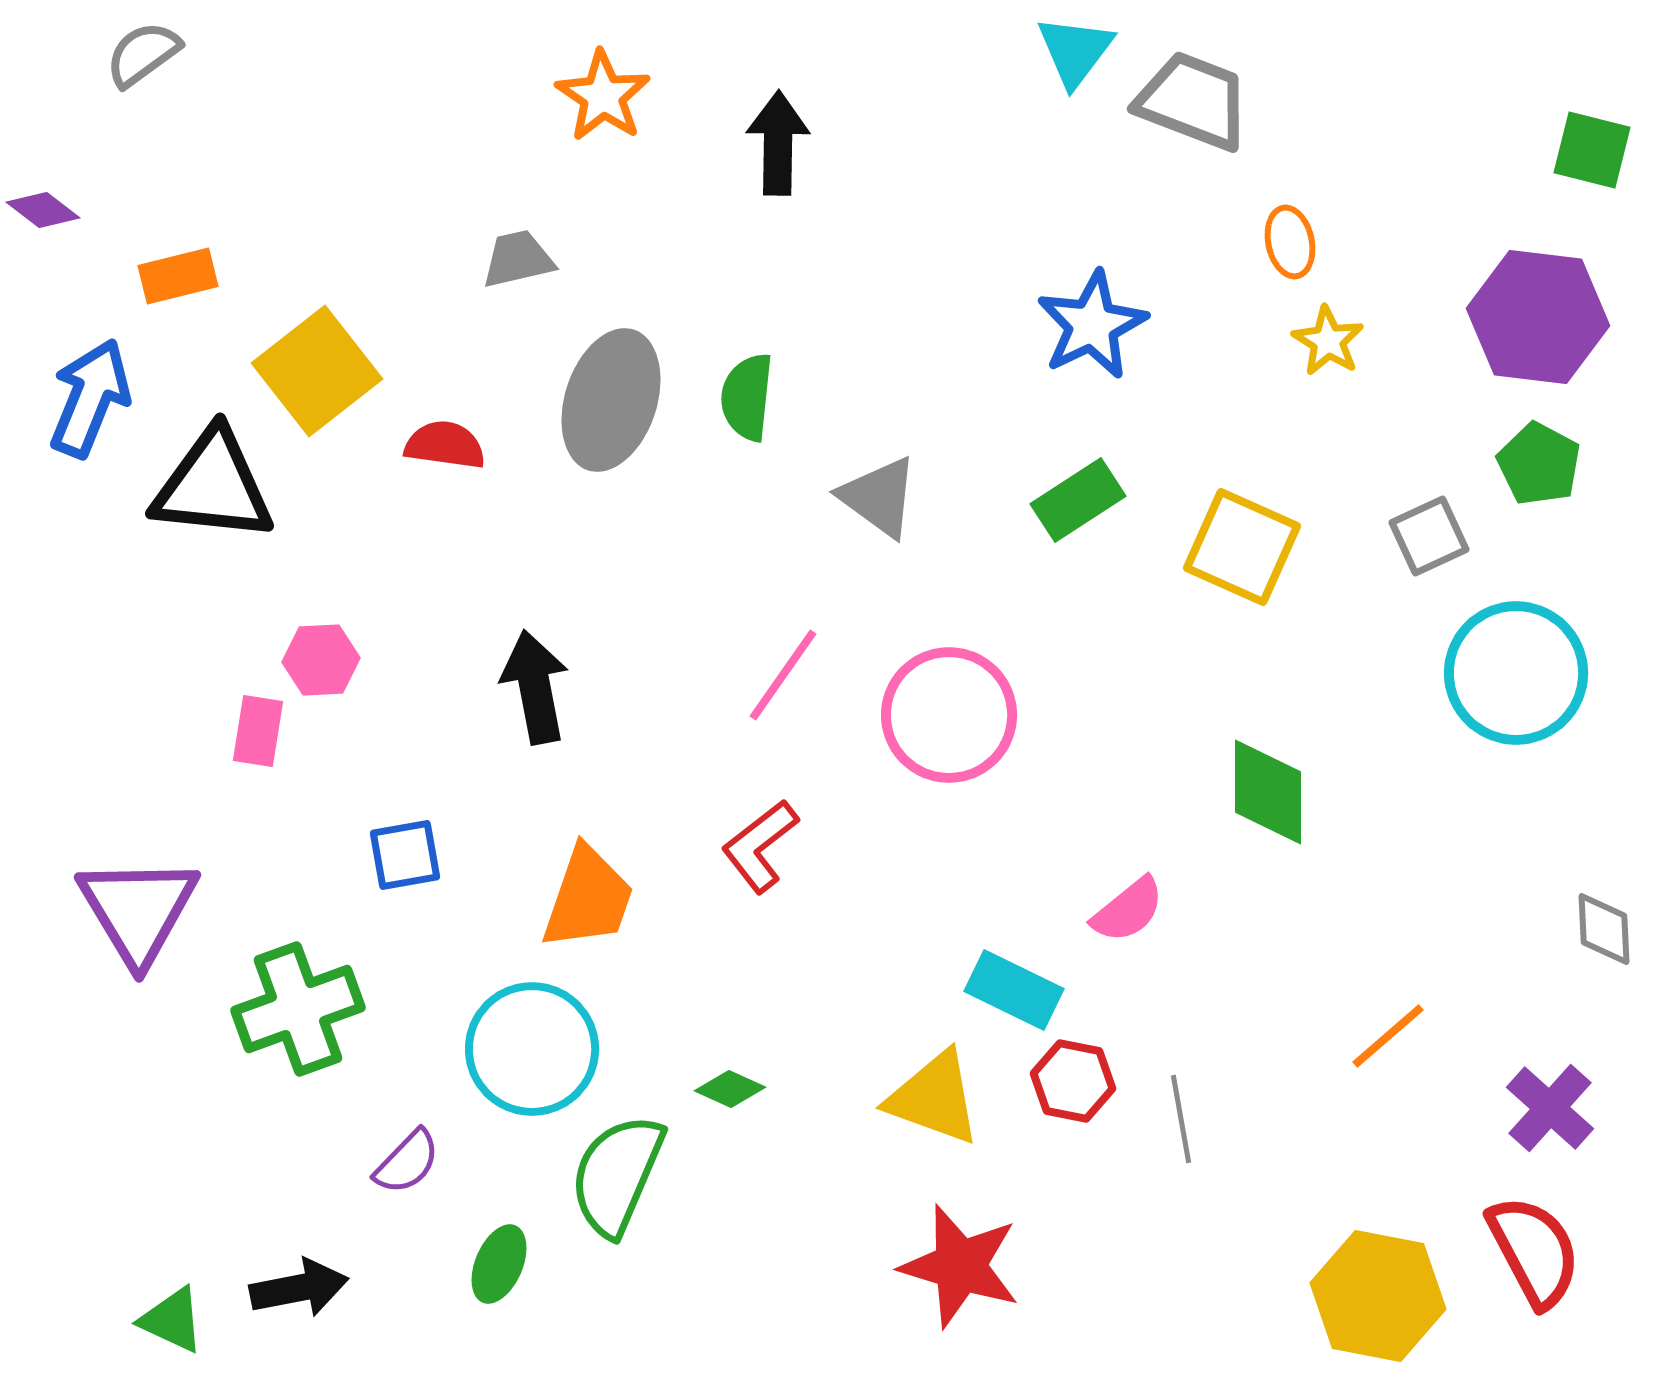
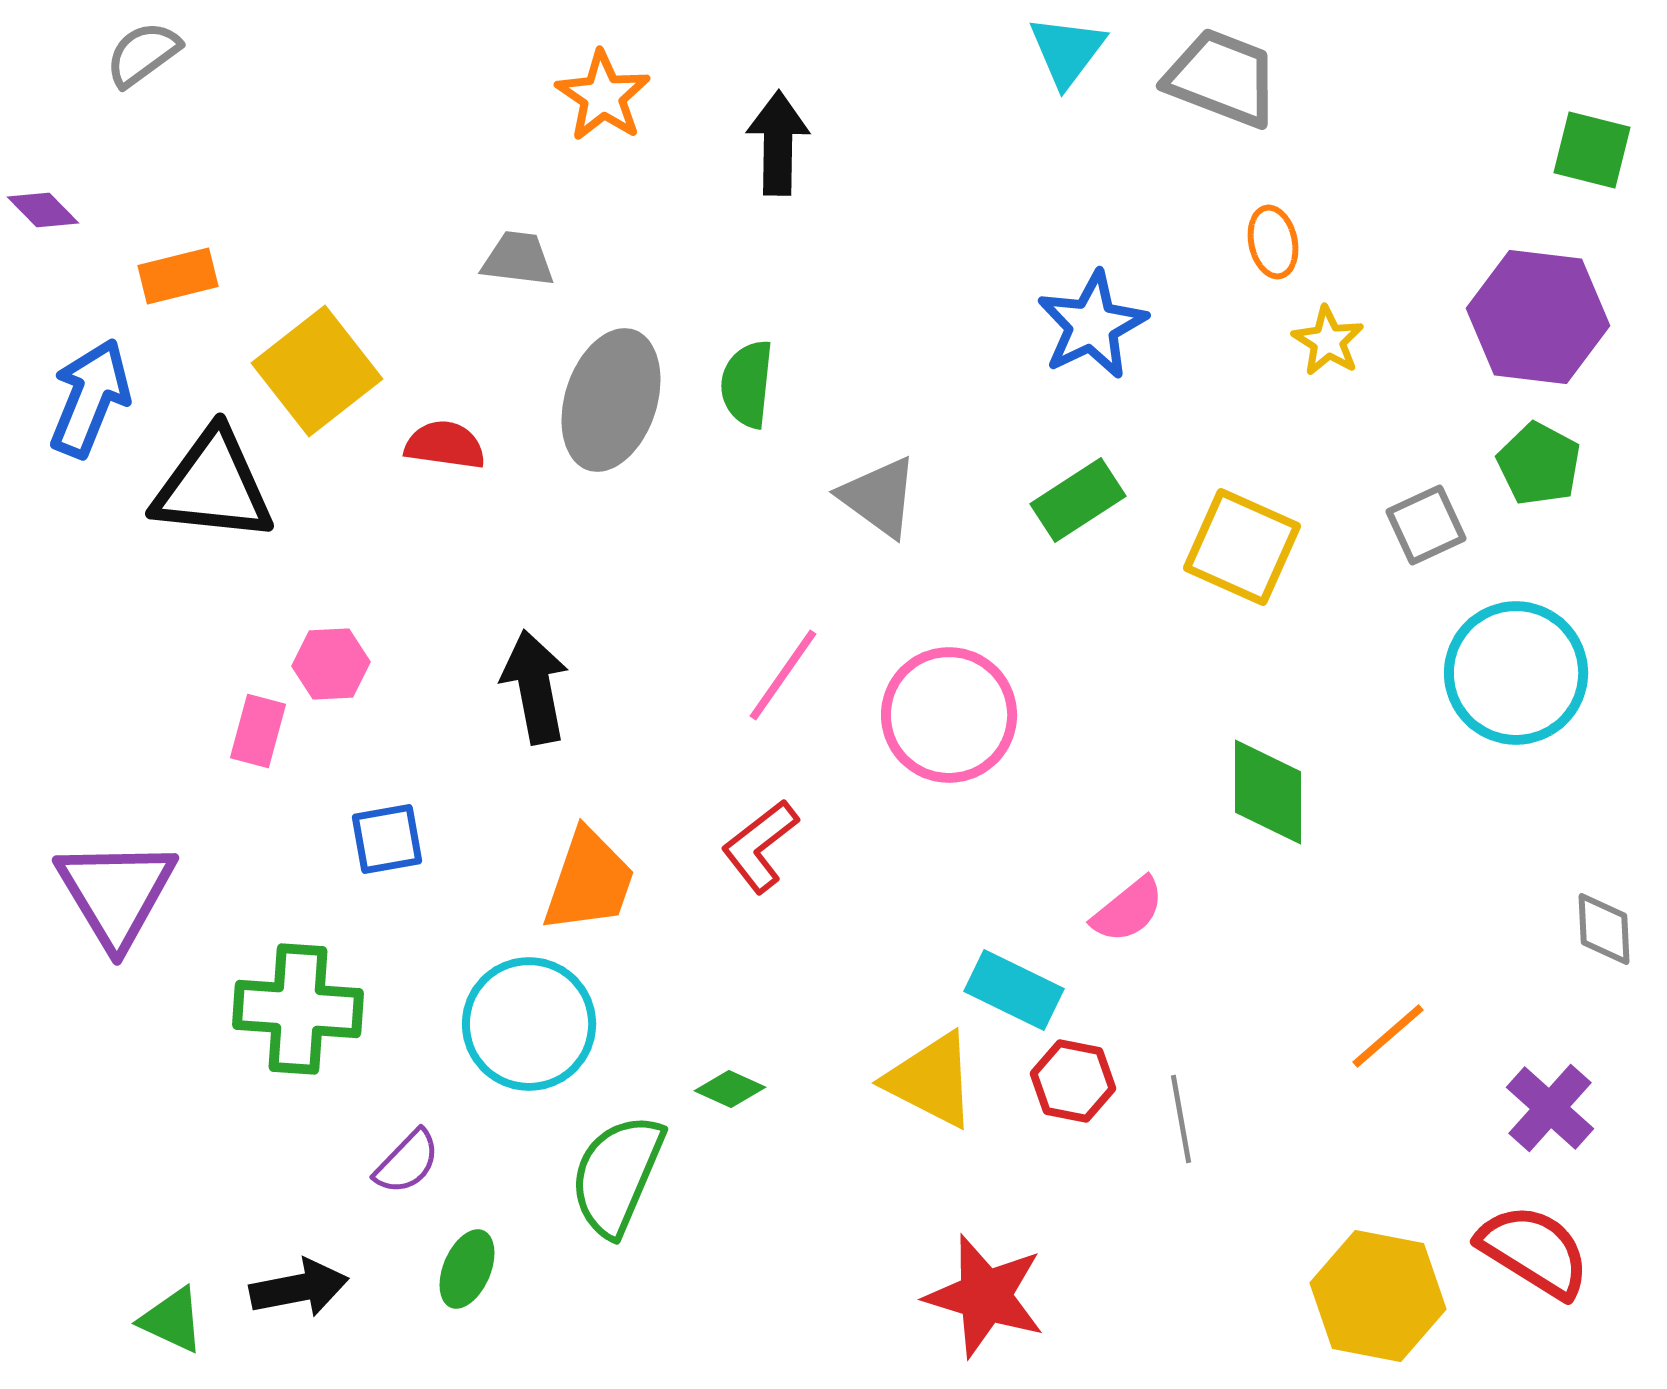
cyan triangle at (1075, 51): moved 8 px left
gray trapezoid at (1193, 101): moved 29 px right, 23 px up
purple diamond at (43, 210): rotated 8 degrees clockwise
orange ellipse at (1290, 242): moved 17 px left
gray trapezoid at (518, 259): rotated 20 degrees clockwise
green semicircle at (747, 397): moved 13 px up
gray square at (1429, 536): moved 3 px left, 11 px up
pink hexagon at (321, 660): moved 10 px right, 4 px down
pink rectangle at (258, 731): rotated 6 degrees clockwise
blue square at (405, 855): moved 18 px left, 16 px up
orange trapezoid at (588, 898): moved 1 px right, 17 px up
purple triangle at (138, 910): moved 22 px left, 17 px up
green cross at (298, 1009): rotated 24 degrees clockwise
cyan circle at (532, 1049): moved 3 px left, 25 px up
yellow triangle at (934, 1098): moved 3 px left, 18 px up; rotated 7 degrees clockwise
red semicircle at (1534, 1251): rotated 30 degrees counterclockwise
green ellipse at (499, 1264): moved 32 px left, 5 px down
red star at (960, 1266): moved 25 px right, 30 px down
